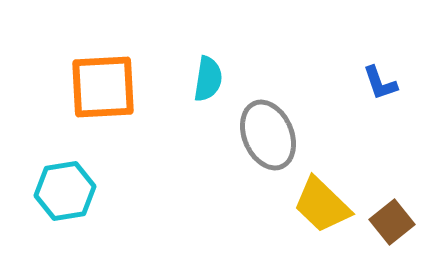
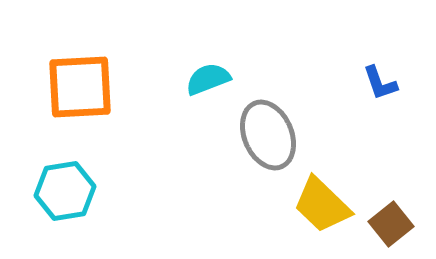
cyan semicircle: rotated 120 degrees counterclockwise
orange square: moved 23 px left
brown square: moved 1 px left, 2 px down
